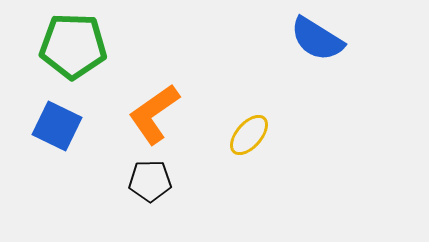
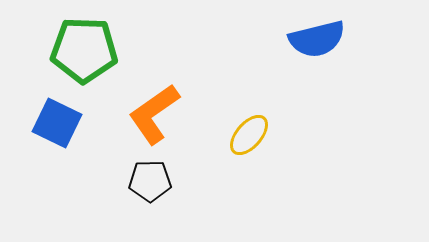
blue semicircle: rotated 46 degrees counterclockwise
green pentagon: moved 11 px right, 4 px down
blue square: moved 3 px up
